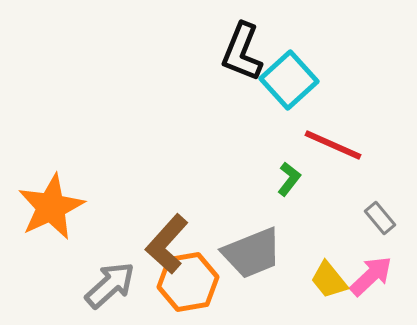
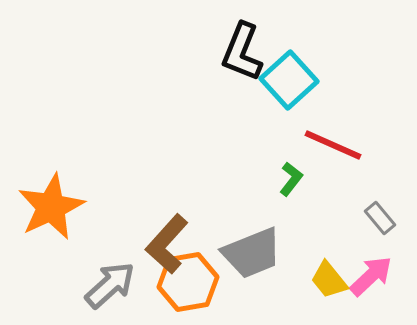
green L-shape: moved 2 px right
